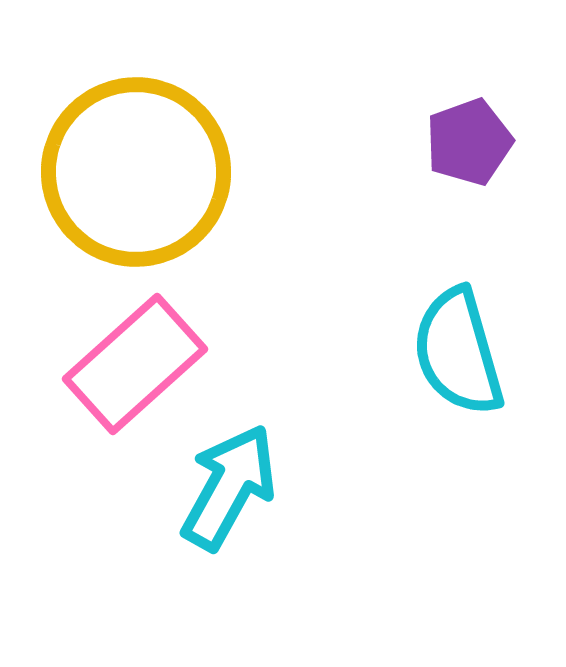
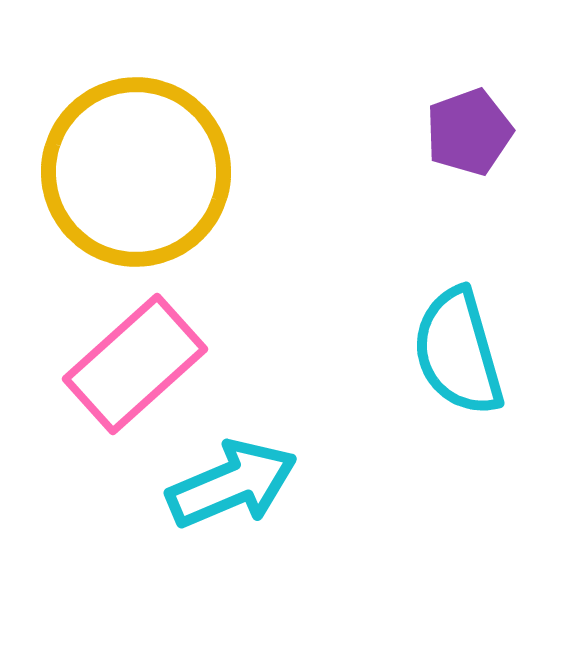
purple pentagon: moved 10 px up
cyan arrow: moved 3 px right, 3 px up; rotated 38 degrees clockwise
